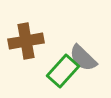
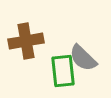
green rectangle: rotated 48 degrees counterclockwise
